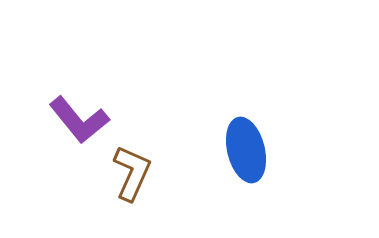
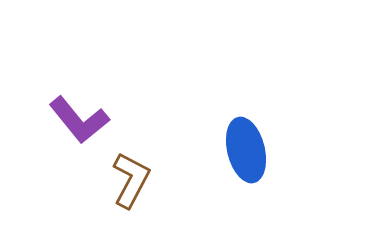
brown L-shape: moved 1 px left, 7 px down; rotated 4 degrees clockwise
